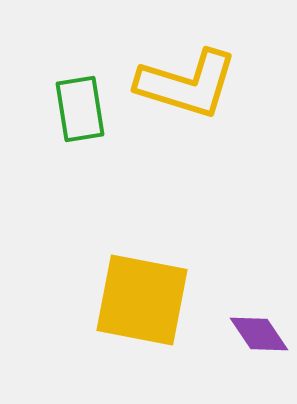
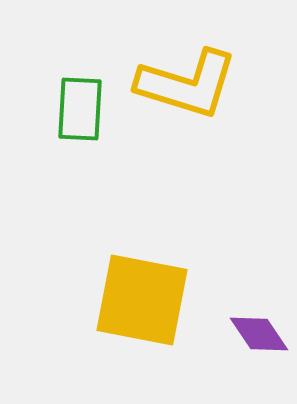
green rectangle: rotated 12 degrees clockwise
